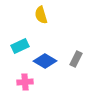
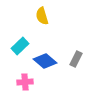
yellow semicircle: moved 1 px right, 1 px down
cyan rectangle: rotated 18 degrees counterclockwise
blue diamond: rotated 10 degrees clockwise
